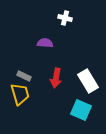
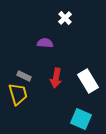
white cross: rotated 32 degrees clockwise
yellow trapezoid: moved 2 px left
cyan square: moved 9 px down
